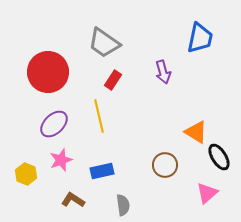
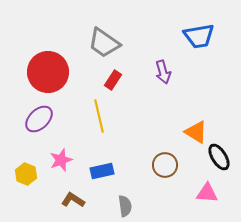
blue trapezoid: moved 1 px left, 2 px up; rotated 68 degrees clockwise
purple ellipse: moved 15 px left, 5 px up
pink triangle: rotated 45 degrees clockwise
gray semicircle: moved 2 px right, 1 px down
